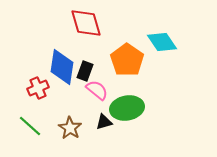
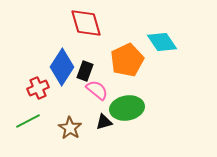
orange pentagon: rotated 12 degrees clockwise
blue diamond: rotated 24 degrees clockwise
green line: moved 2 px left, 5 px up; rotated 70 degrees counterclockwise
